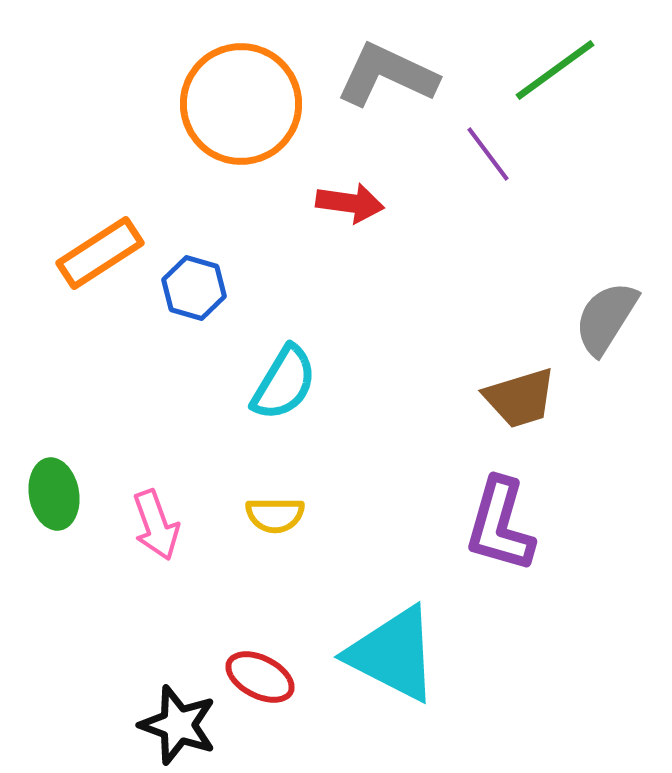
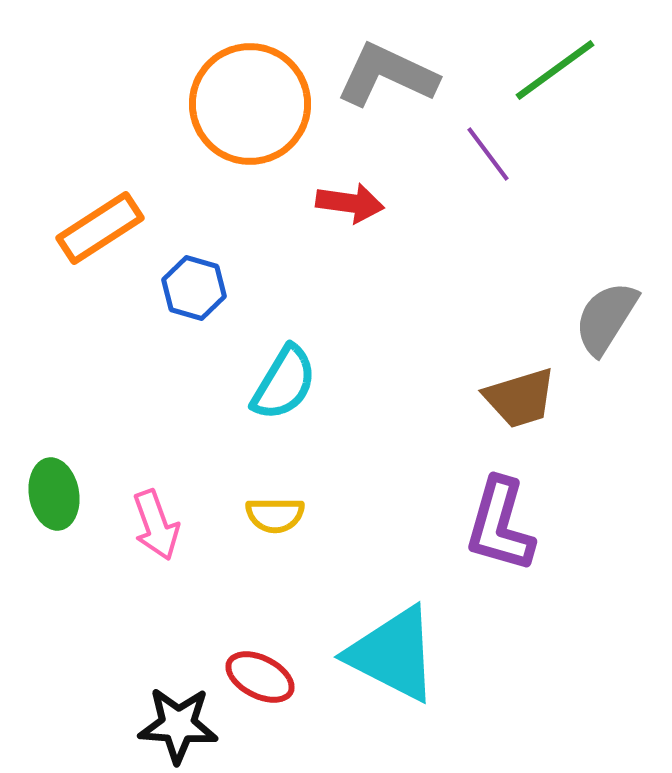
orange circle: moved 9 px right
orange rectangle: moved 25 px up
black star: rotated 16 degrees counterclockwise
